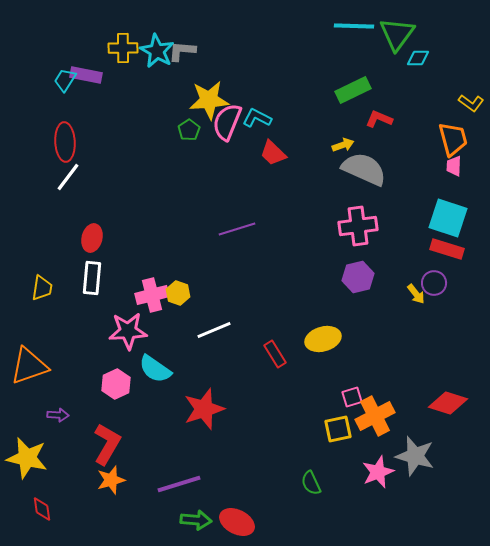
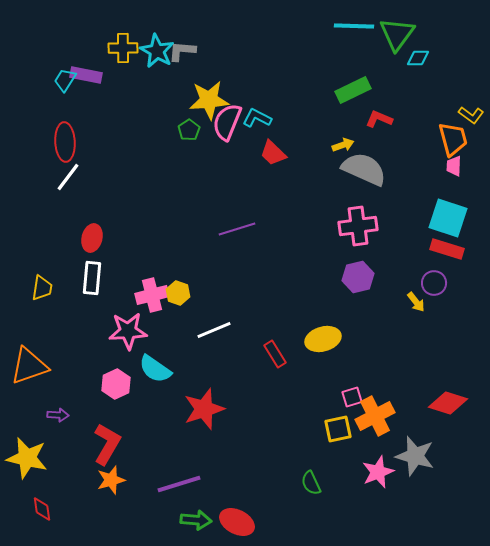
yellow L-shape at (471, 103): moved 12 px down
yellow arrow at (416, 294): moved 8 px down
